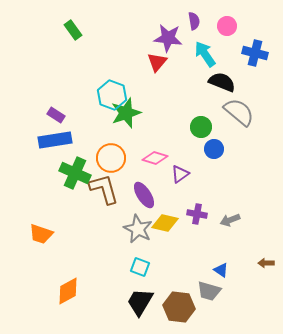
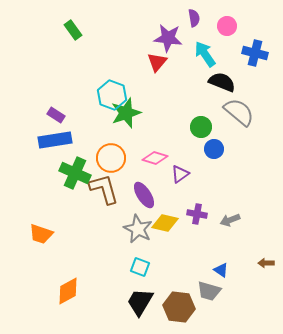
purple semicircle: moved 3 px up
